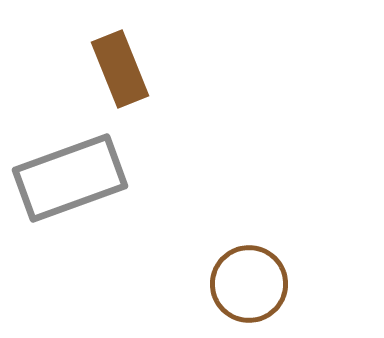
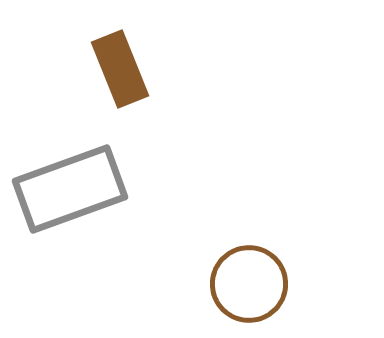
gray rectangle: moved 11 px down
